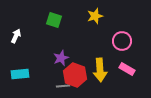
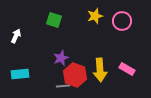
pink circle: moved 20 px up
